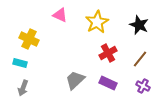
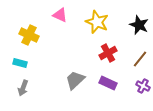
yellow star: rotated 20 degrees counterclockwise
yellow cross: moved 4 px up
